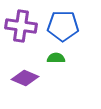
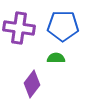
purple cross: moved 2 px left, 2 px down
purple diamond: moved 7 px right, 6 px down; rotated 76 degrees counterclockwise
